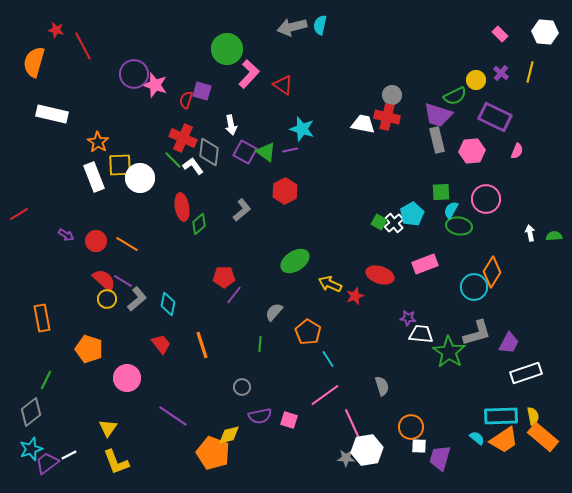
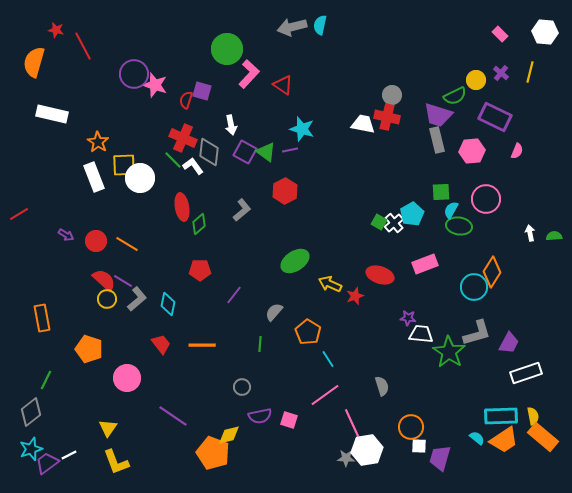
yellow square at (120, 165): moved 4 px right
red pentagon at (224, 277): moved 24 px left, 7 px up
orange line at (202, 345): rotated 72 degrees counterclockwise
